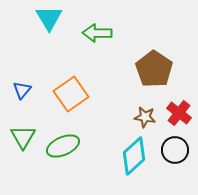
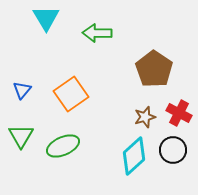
cyan triangle: moved 3 px left
red cross: rotated 10 degrees counterclockwise
brown star: rotated 25 degrees counterclockwise
green triangle: moved 2 px left, 1 px up
black circle: moved 2 px left
